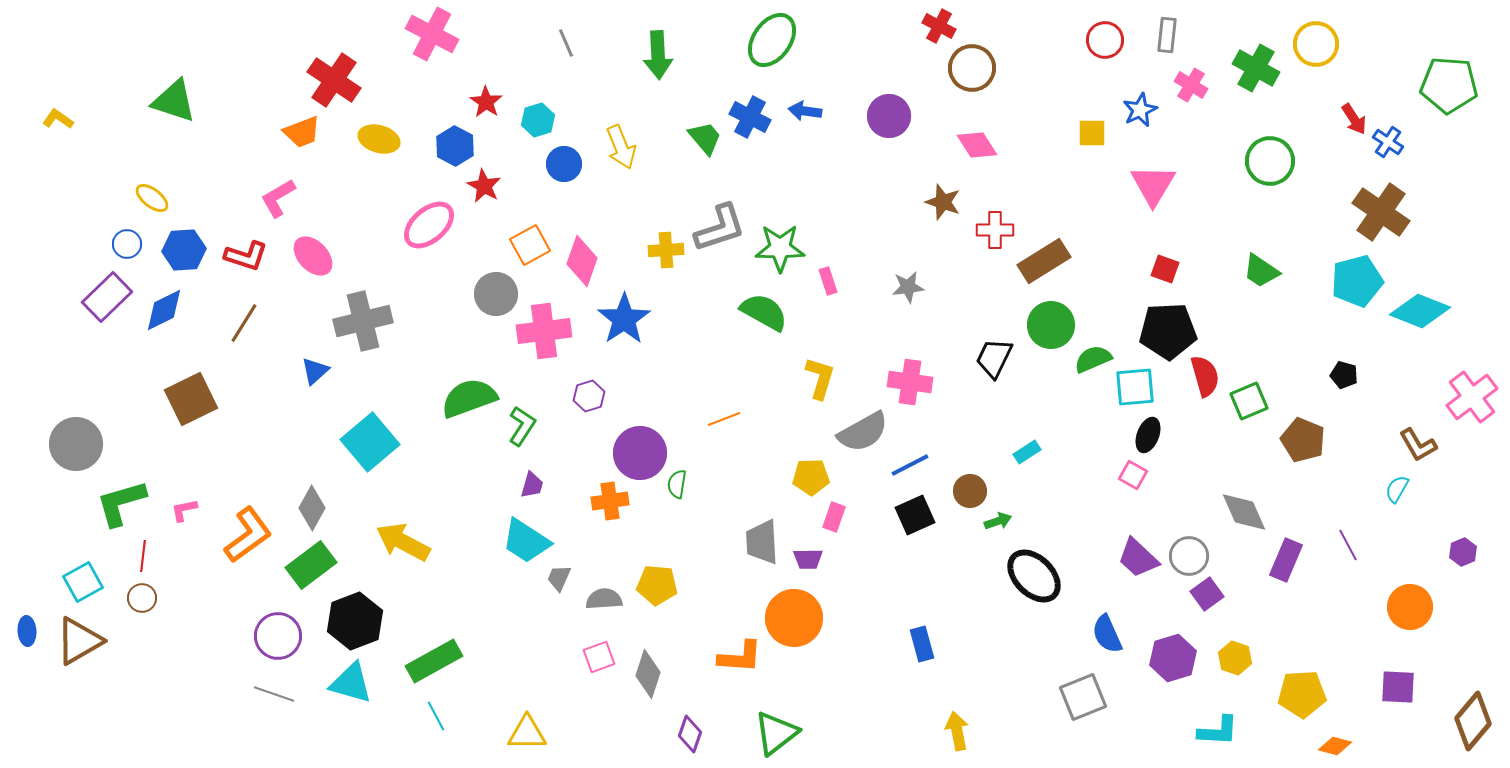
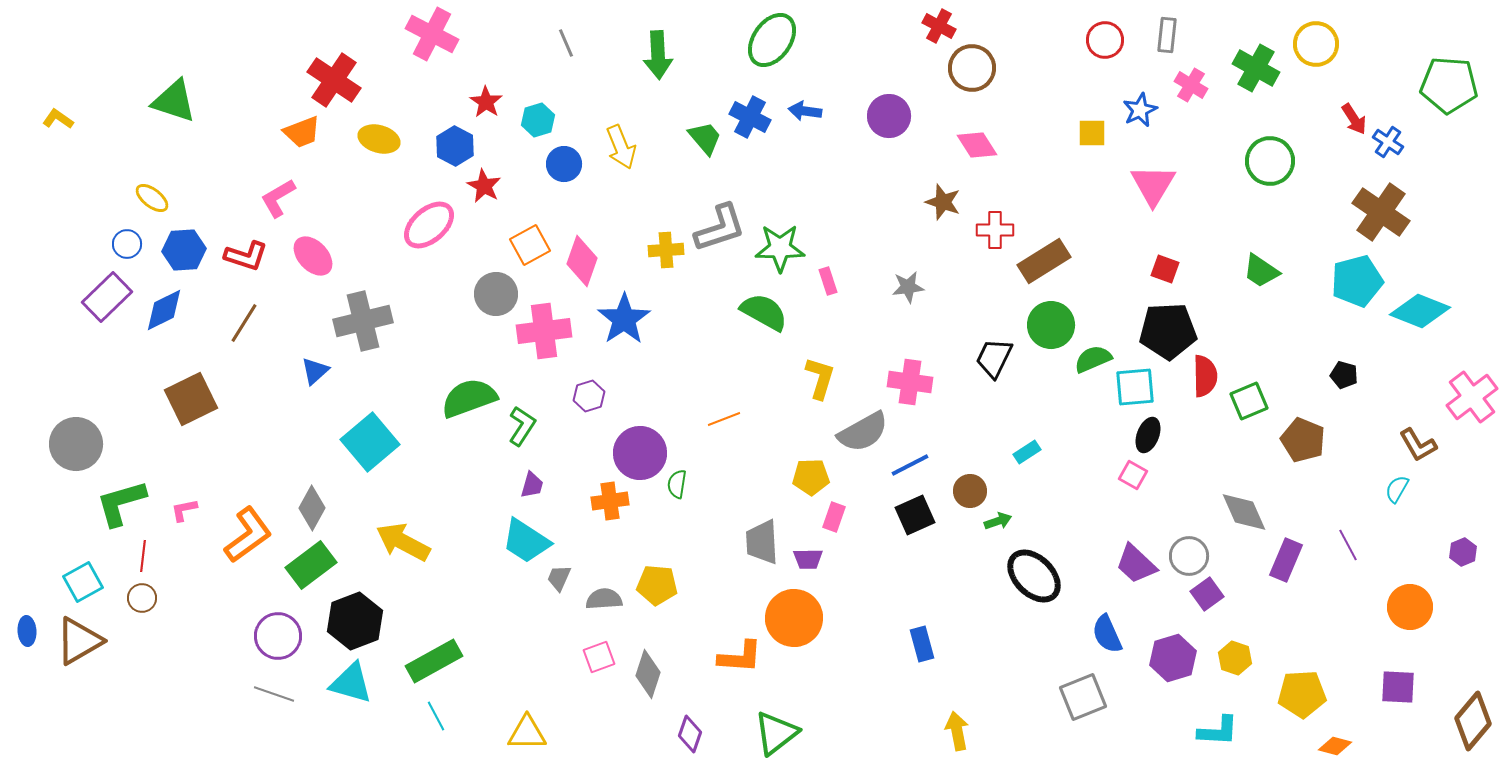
red semicircle at (1205, 376): rotated 15 degrees clockwise
purple trapezoid at (1138, 558): moved 2 px left, 6 px down
